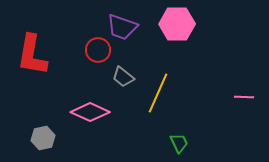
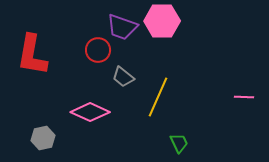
pink hexagon: moved 15 px left, 3 px up
yellow line: moved 4 px down
